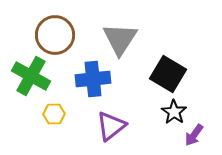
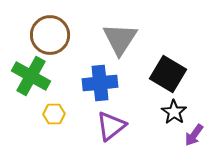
brown circle: moved 5 px left
blue cross: moved 7 px right, 4 px down
